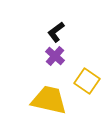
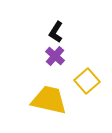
black L-shape: rotated 20 degrees counterclockwise
yellow square: rotated 15 degrees clockwise
